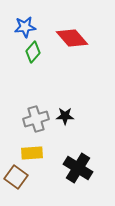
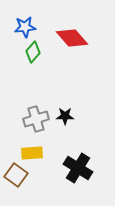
brown square: moved 2 px up
